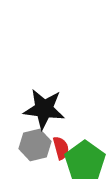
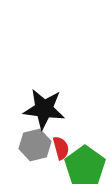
green pentagon: moved 5 px down
